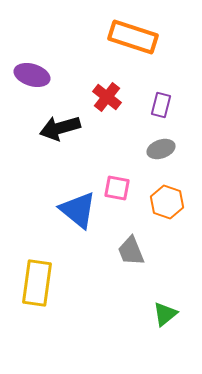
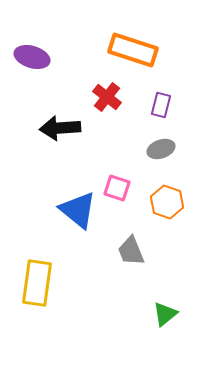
orange rectangle: moved 13 px down
purple ellipse: moved 18 px up
black arrow: rotated 12 degrees clockwise
pink square: rotated 8 degrees clockwise
